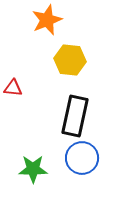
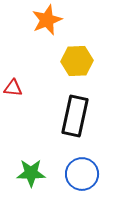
yellow hexagon: moved 7 px right, 1 px down; rotated 8 degrees counterclockwise
blue circle: moved 16 px down
green star: moved 2 px left, 4 px down
